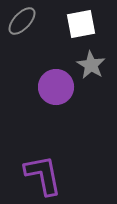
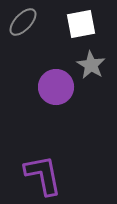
gray ellipse: moved 1 px right, 1 px down
